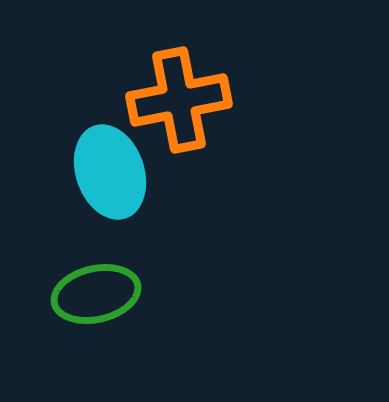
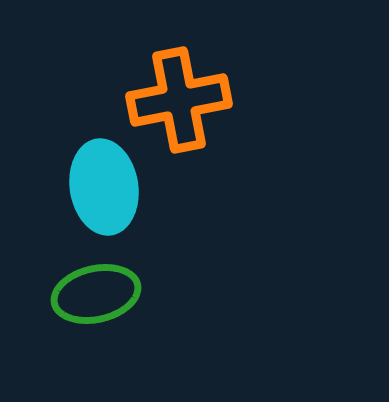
cyan ellipse: moved 6 px left, 15 px down; rotated 10 degrees clockwise
